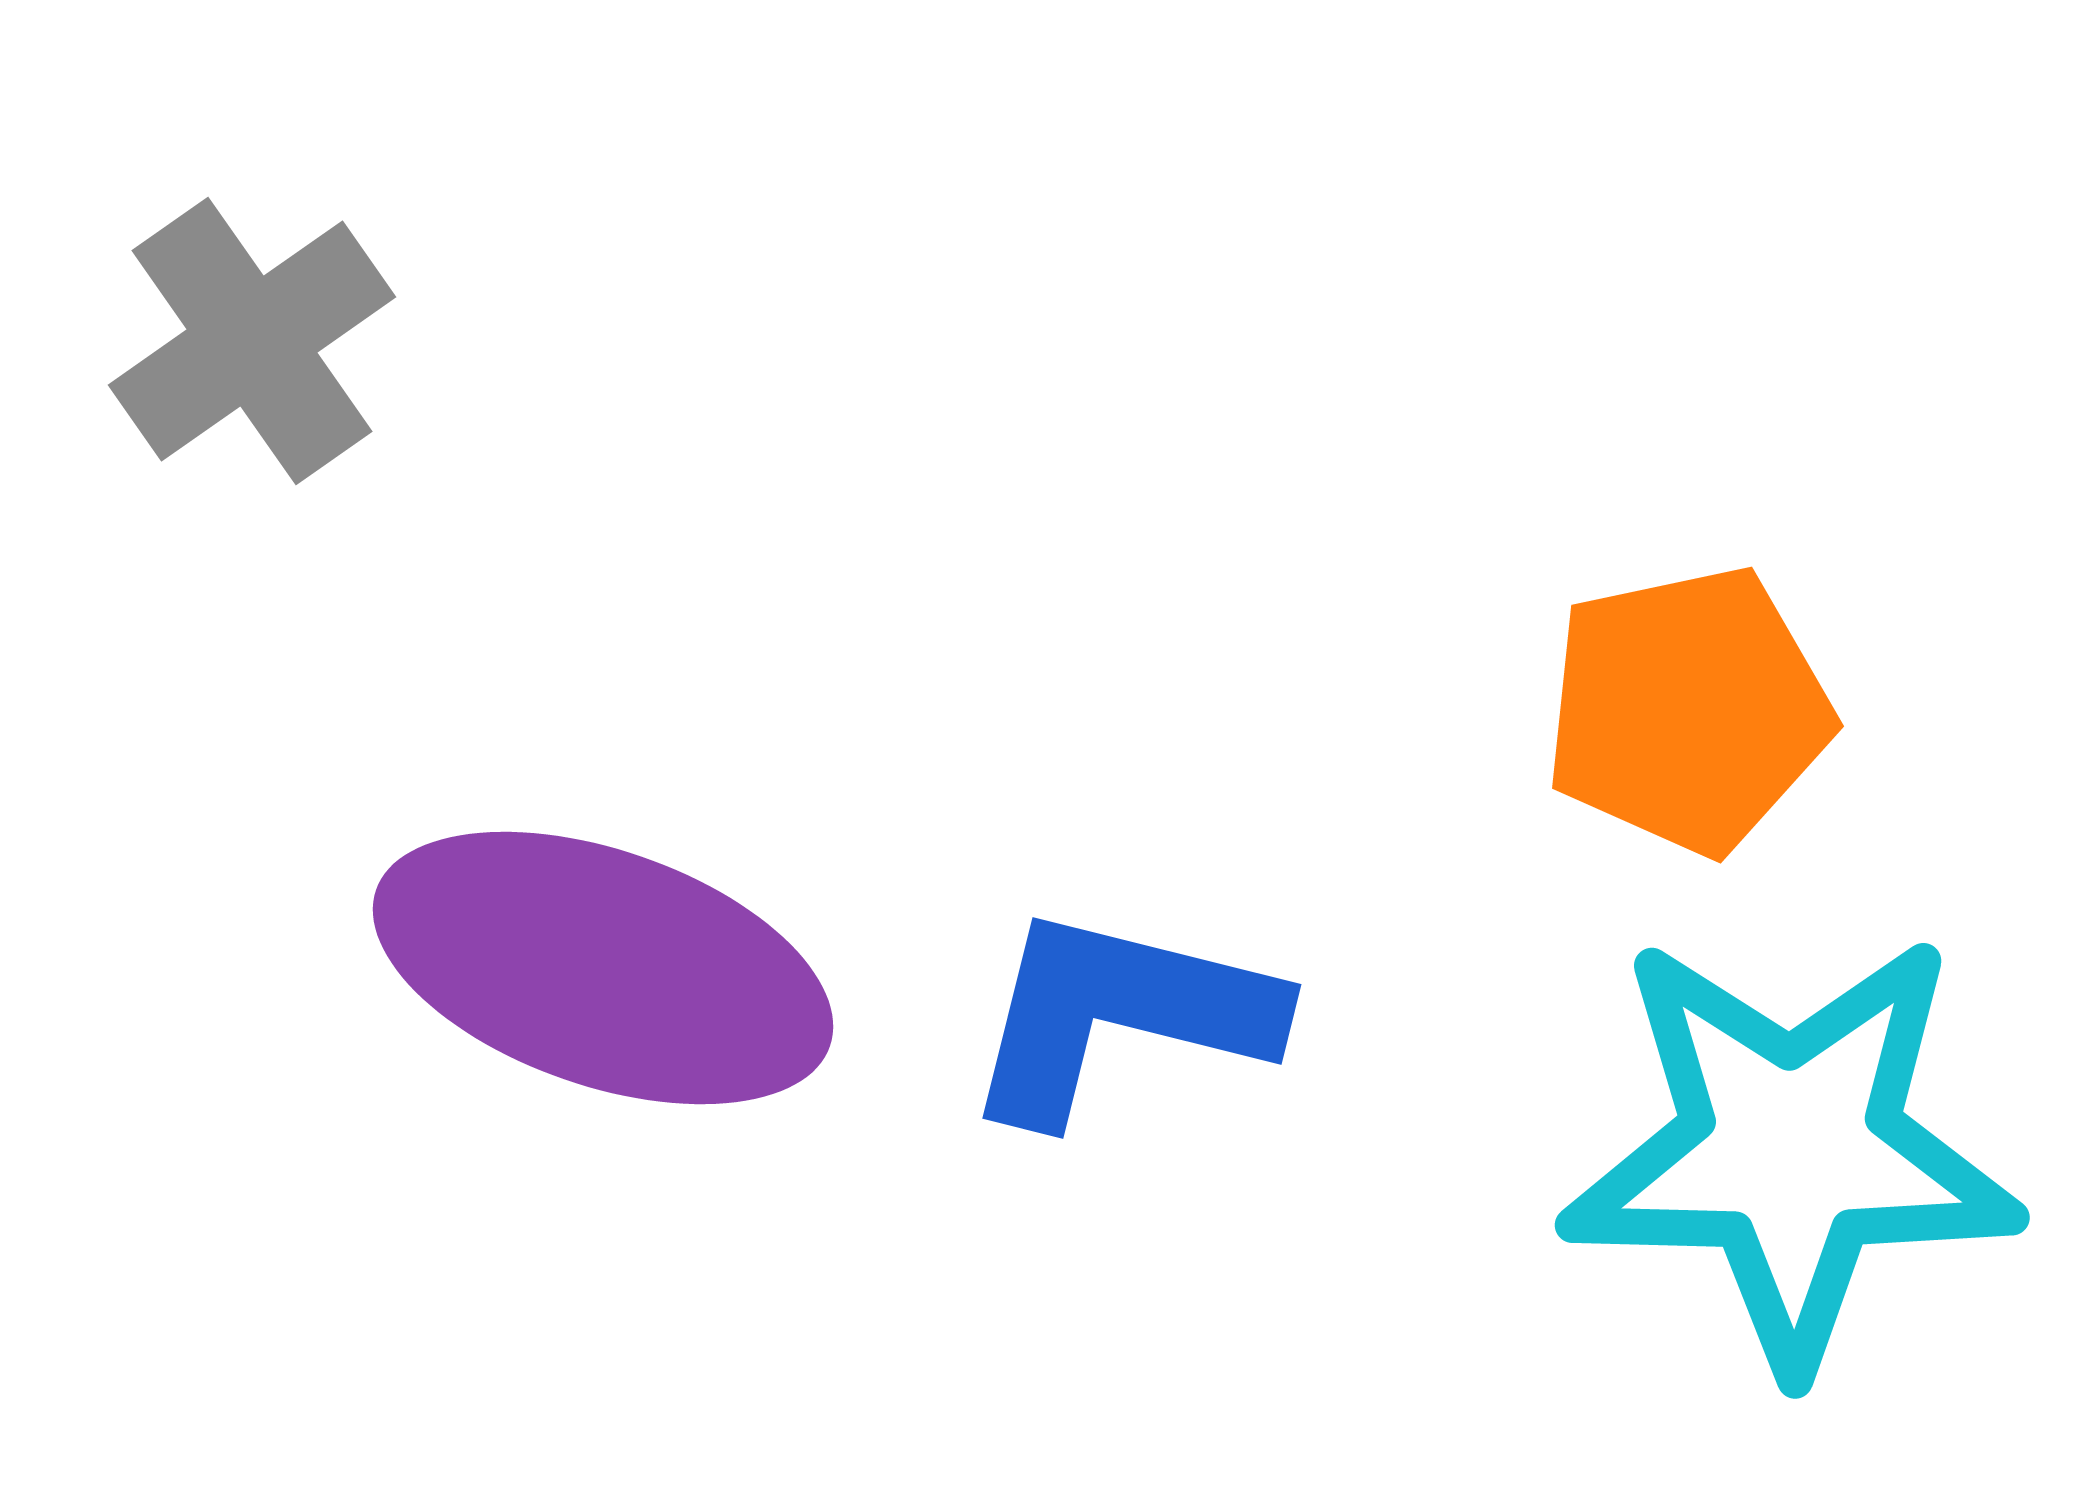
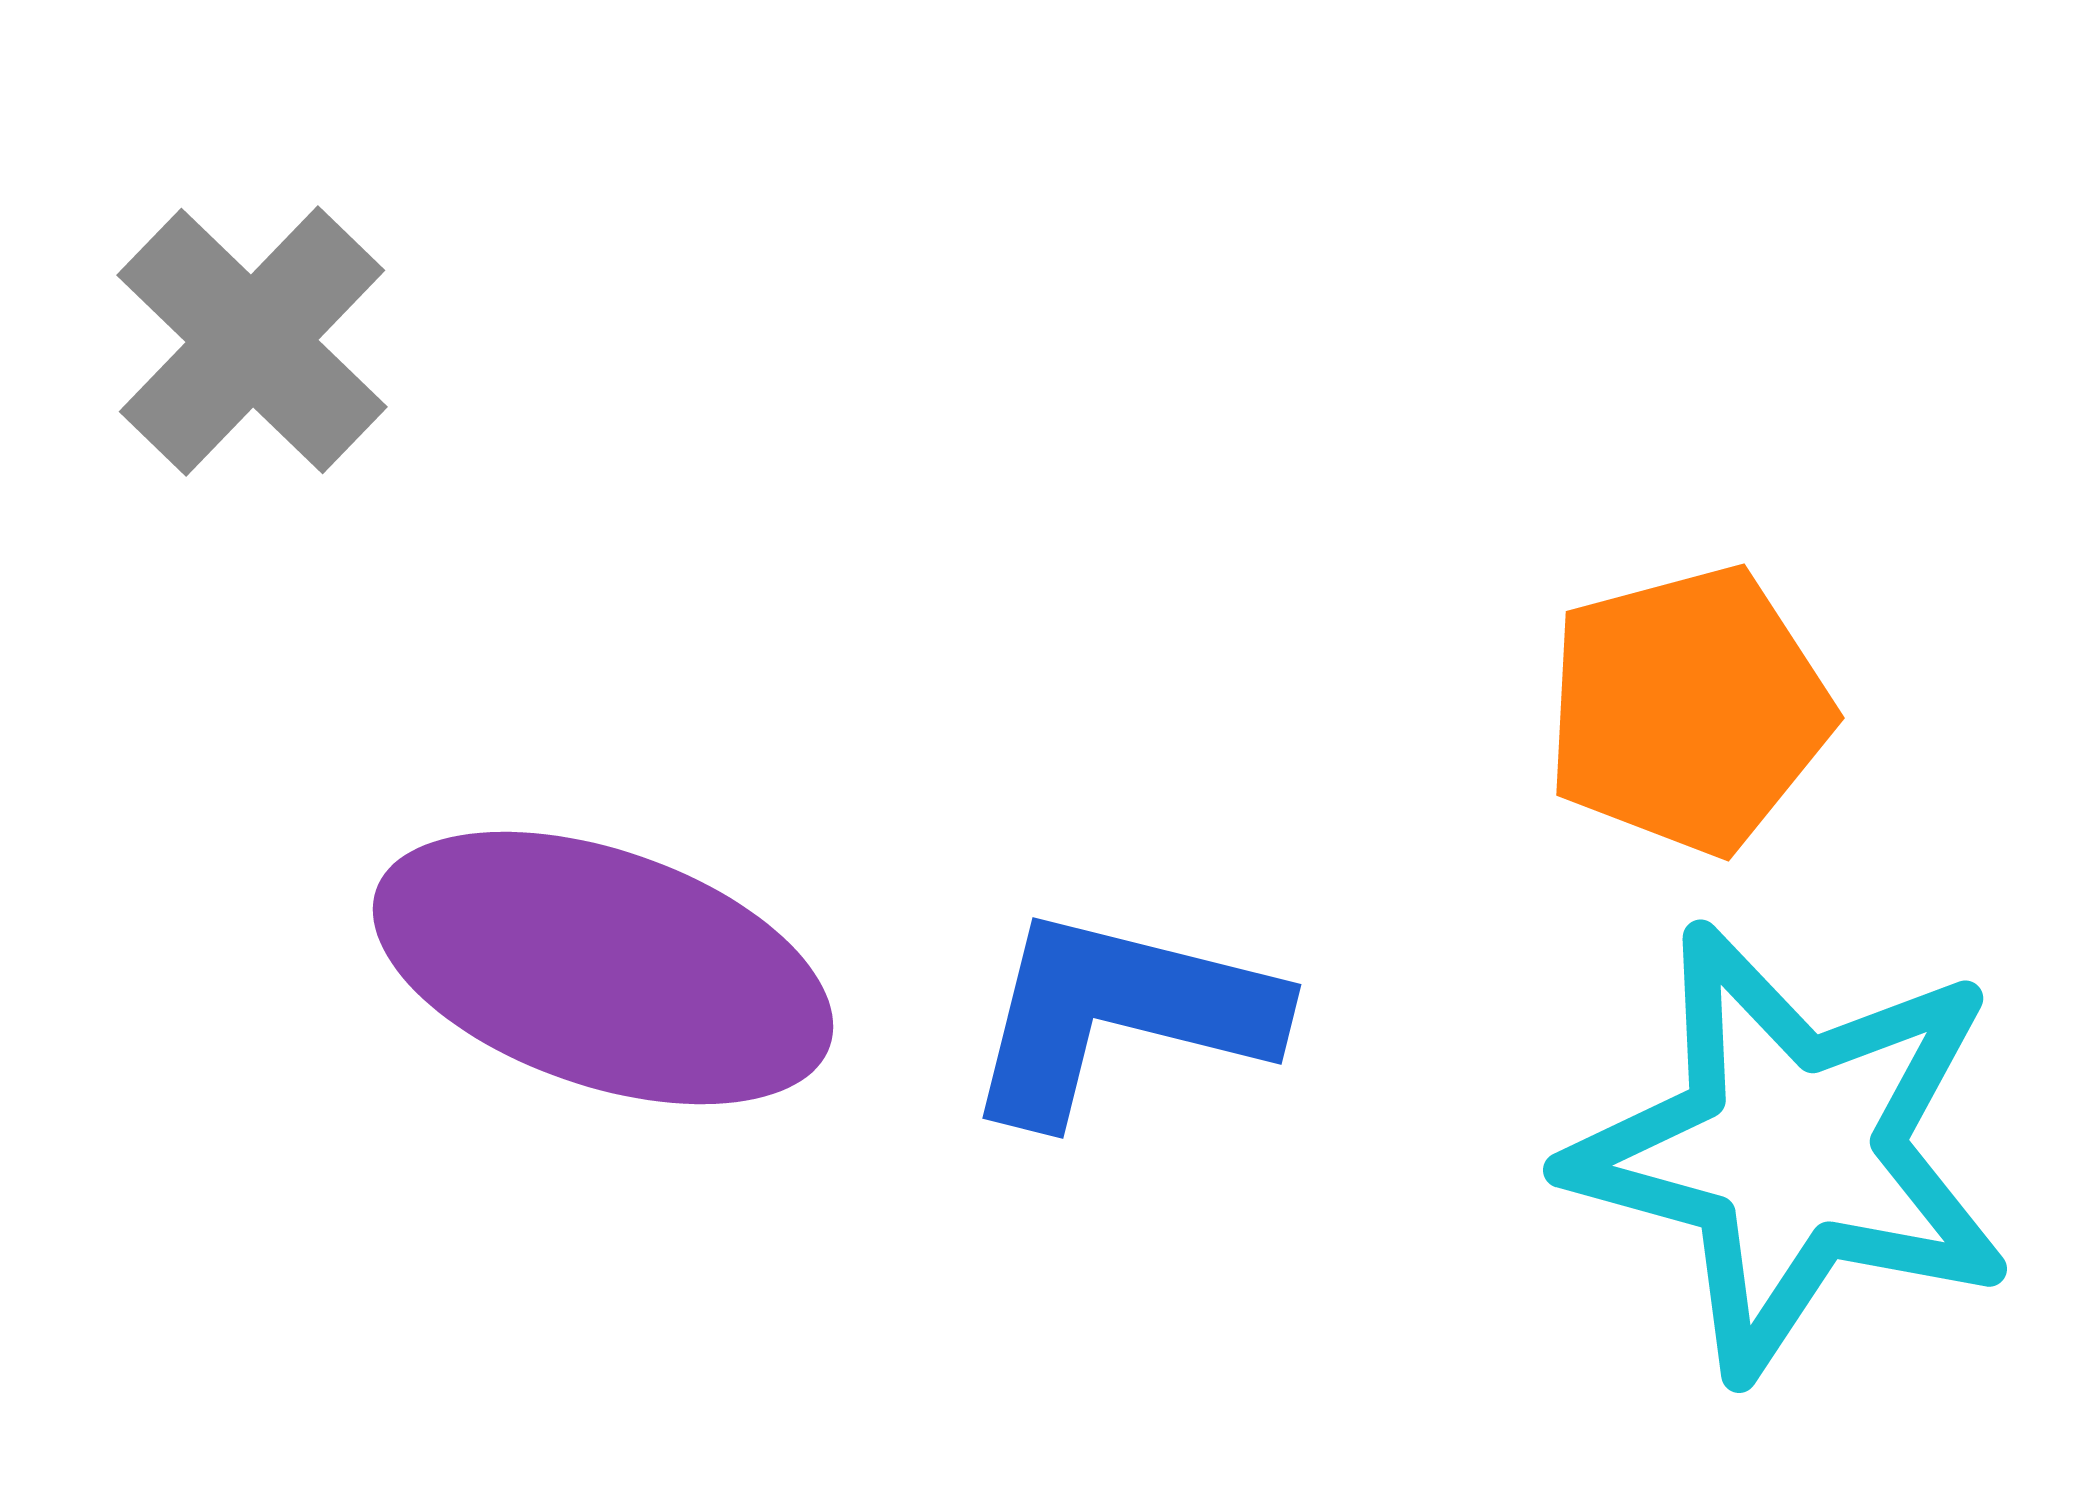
gray cross: rotated 11 degrees counterclockwise
orange pentagon: rotated 3 degrees counterclockwise
cyan star: rotated 14 degrees clockwise
